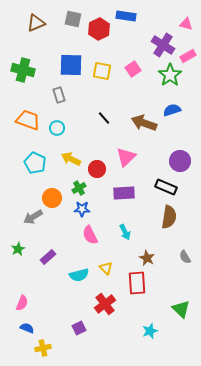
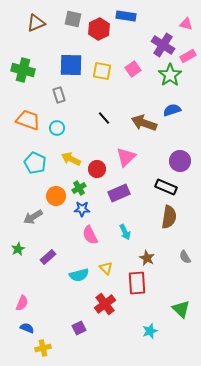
purple rectangle at (124, 193): moved 5 px left; rotated 20 degrees counterclockwise
orange circle at (52, 198): moved 4 px right, 2 px up
